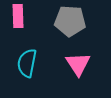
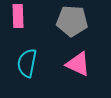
gray pentagon: moved 2 px right
pink triangle: rotated 32 degrees counterclockwise
